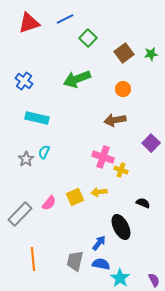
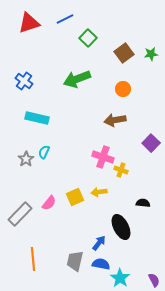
black semicircle: rotated 16 degrees counterclockwise
